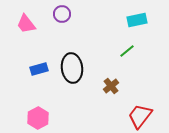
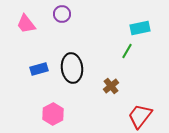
cyan rectangle: moved 3 px right, 8 px down
green line: rotated 21 degrees counterclockwise
pink hexagon: moved 15 px right, 4 px up
